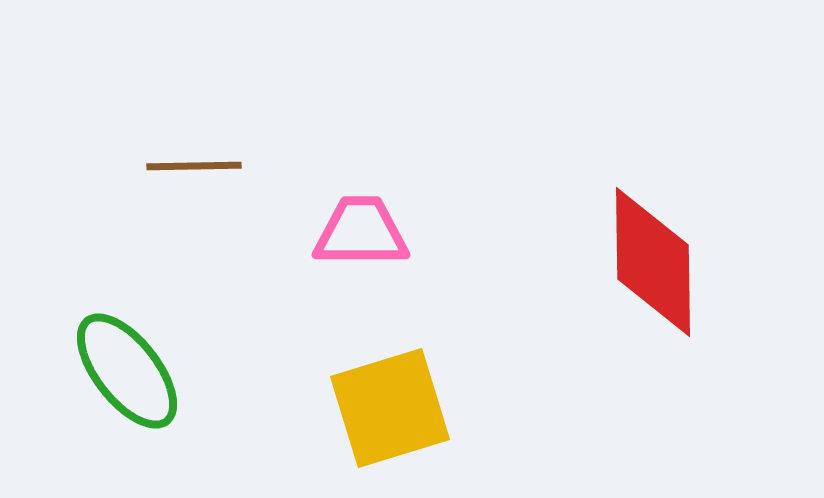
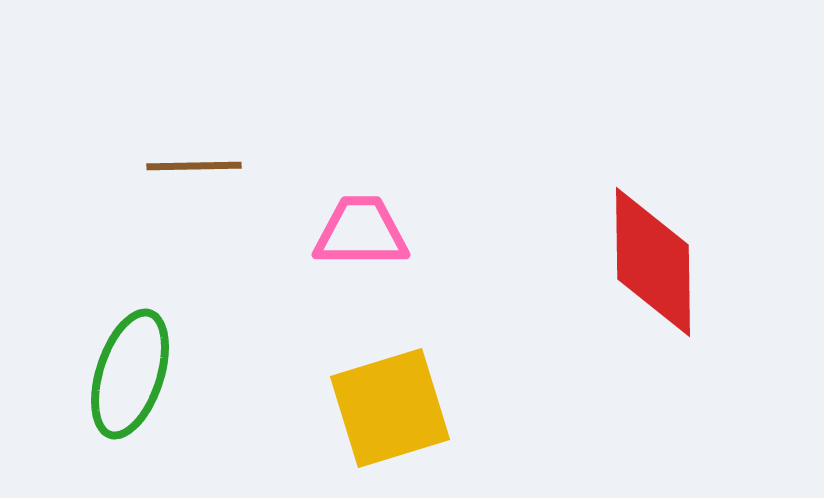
green ellipse: moved 3 px right, 3 px down; rotated 56 degrees clockwise
